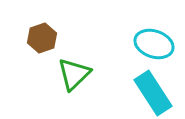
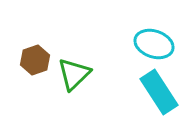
brown hexagon: moved 7 px left, 22 px down
cyan rectangle: moved 6 px right, 1 px up
